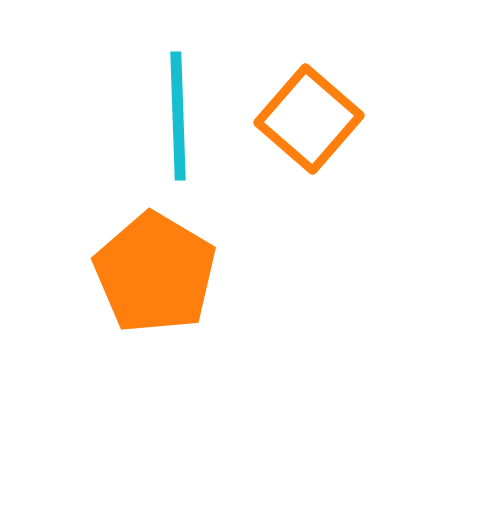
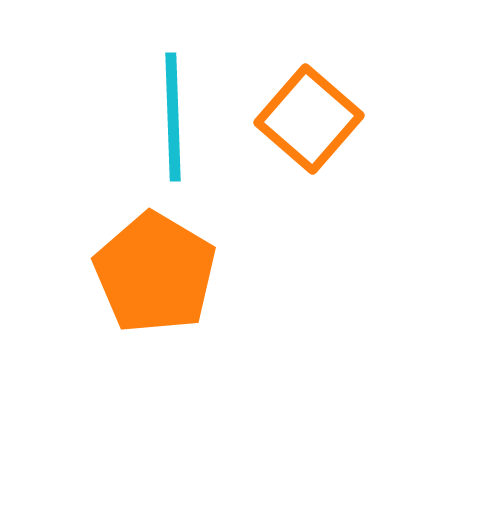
cyan line: moved 5 px left, 1 px down
